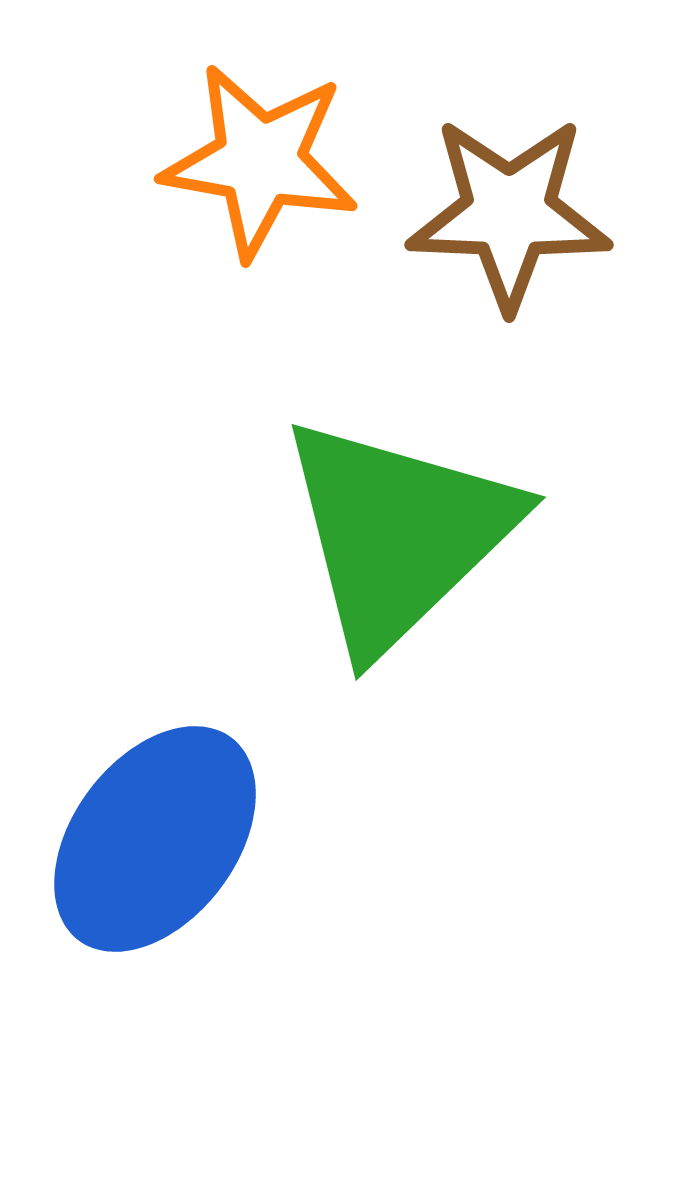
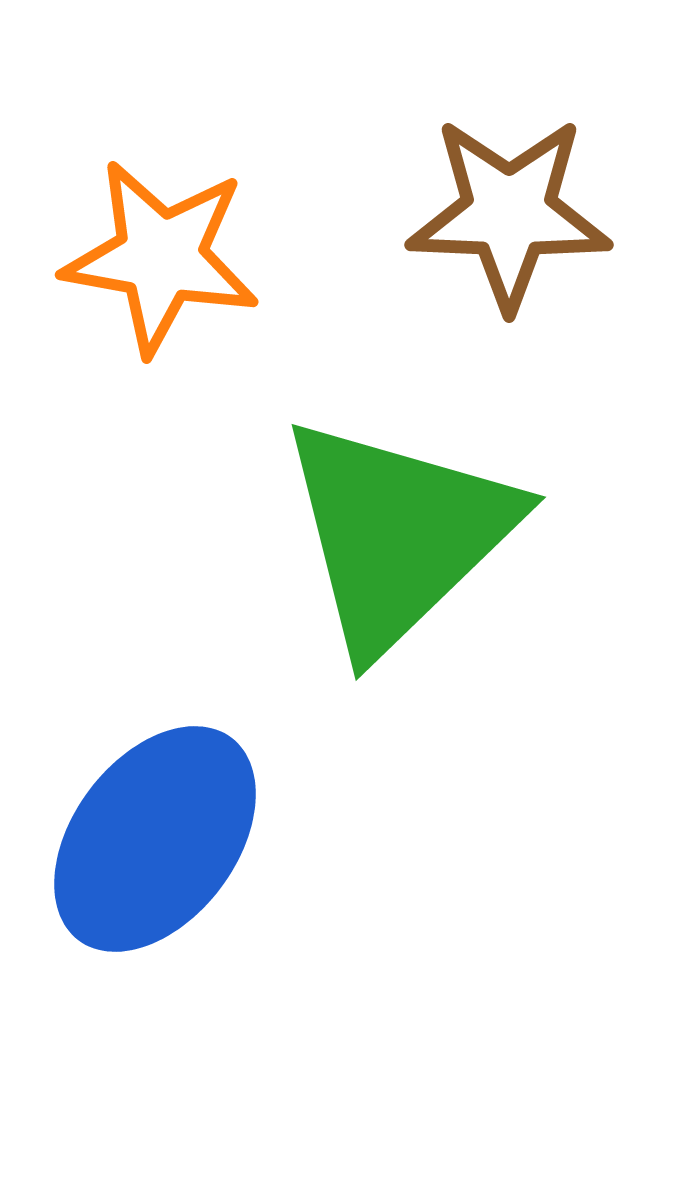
orange star: moved 99 px left, 96 px down
